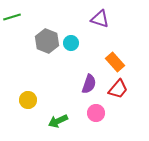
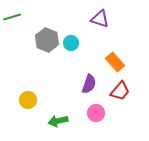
gray hexagon: moved 1 px up
red trapezoid: moved 2 px right, 2 px down
green arrow: rotated 12 degrees clockwise
